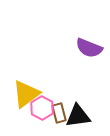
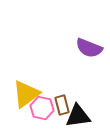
pink hexagon: rotated 15 degrees counterclockwise
brown rectangle: moved 3 px right, 8 px up
